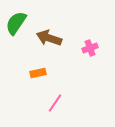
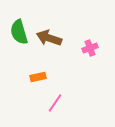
green semicircle: moved 3 px right, 9 px down; rotated 50 degrees counterclockwise
orange rectangle: moved 4 px down
